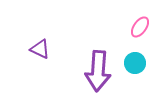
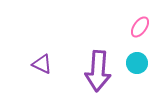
purple triangle: moved 2 px right, 15 px down
cyan circle: moved 2 px right
